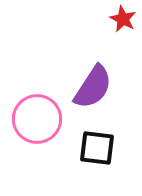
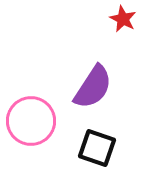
pink circle: moved 6 px left, 2 px down
black square: rotated 12 degrees clockwise
